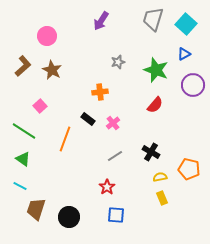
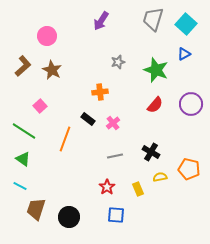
purple circle: moved 2 px left, 19 px down
gray line: rotated 21 degrees clockwise
yellow rectangle: moved 24 px left, 9 px up
